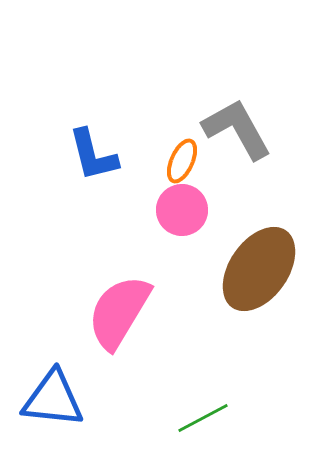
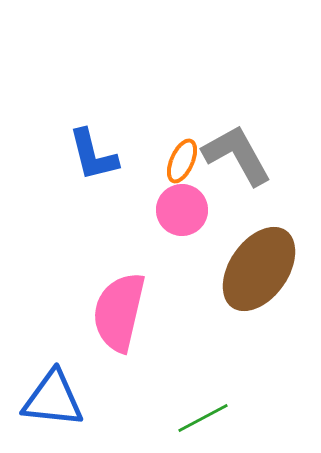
gray L-shape: moved 26 px down
pink semicircle: rotated 18 degrees counterclockwise
